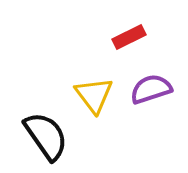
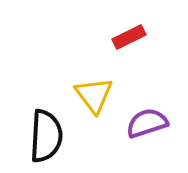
purple semicircle: moved 4 px left, 34 px down
black semicircle: rotated 38 degrees clockwise
